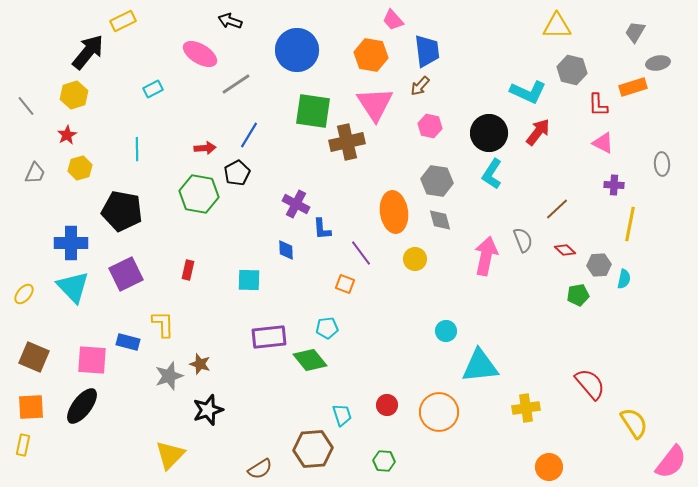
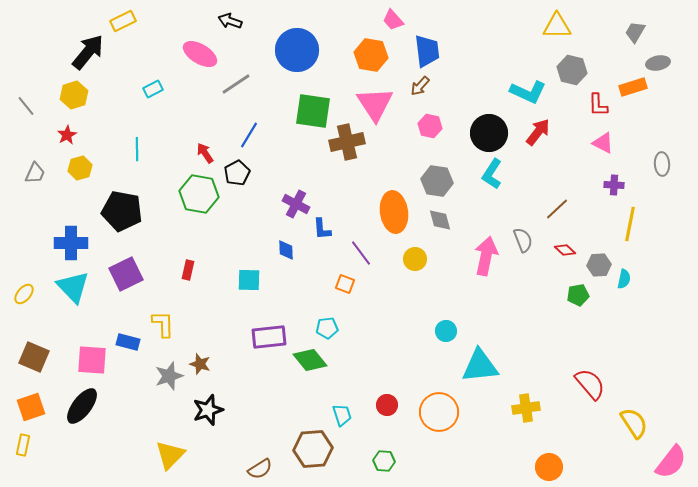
red arrow at (205, 148): moved 5 px down; rotated 120 degrees counterclockwise
orange square at (31, 407): rotated 16 degrees counterclockwise
